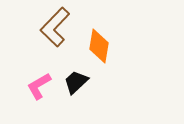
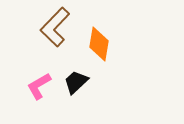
orange diamond: moved 2 px up
